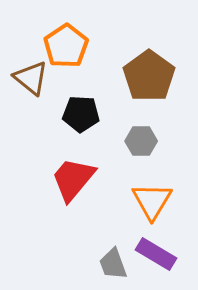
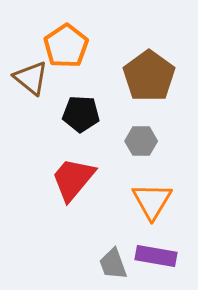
purple rectangle: moved 2 px down; rotated 21 degrees counterclockwise
